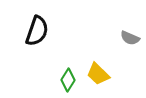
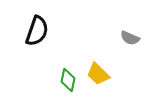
green diamond: rotated 20 degrees counterclockwise
